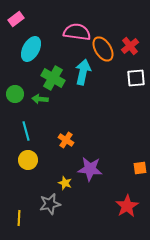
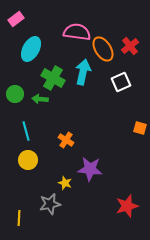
white square: moved 15 px left, 4 px down; rotated 18 degrees counterclockwise
orange square: moved 40 px up; rotated 24 degrees clockwise
red star: rotated 15 degrees clockwise
